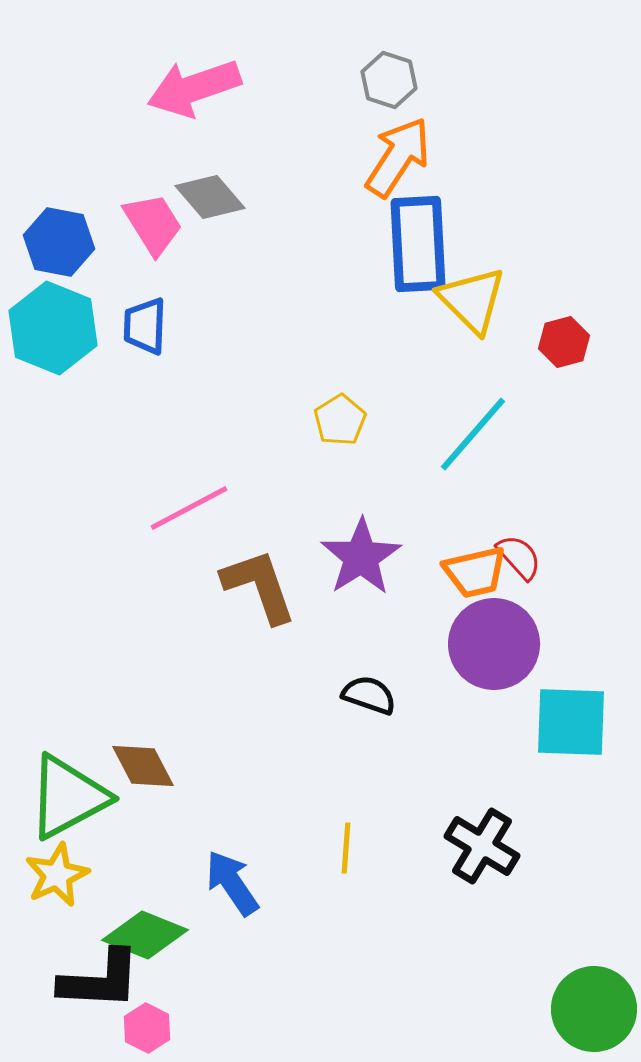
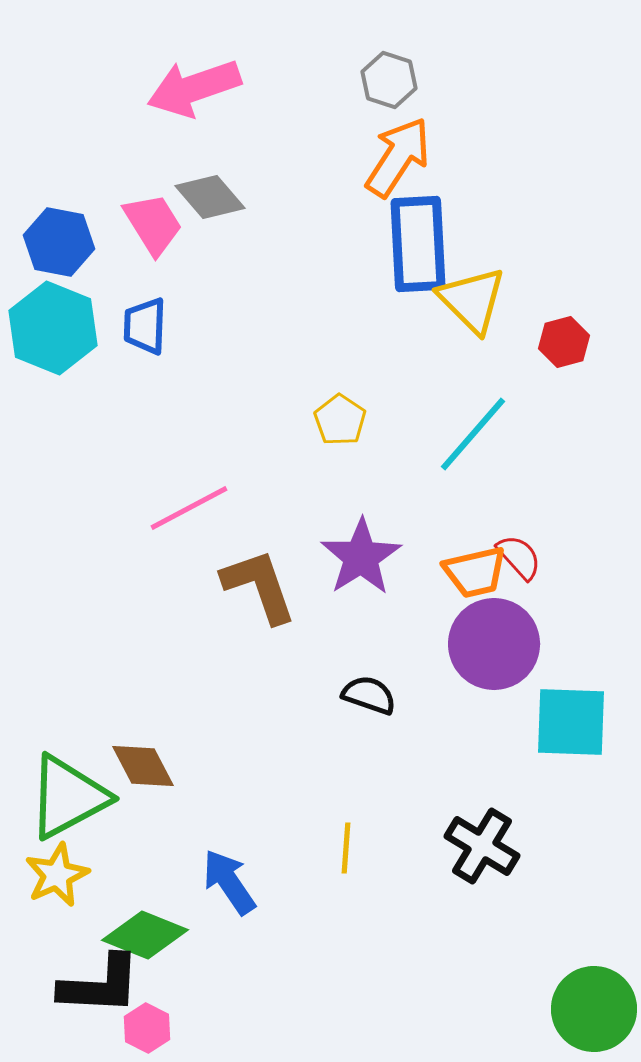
yellow pentagon: rotated 6 degrees counterclockwise
blue arrow: moved 3 px left, 1 px up
black L-shape: moved 5 px down
